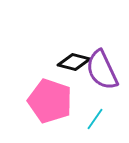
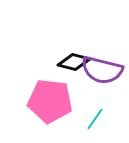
purple semicircle: rotated 51 degrees counterclockwise
pink pentagon: rotated 12 degrees counterclockwise
